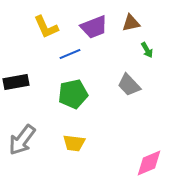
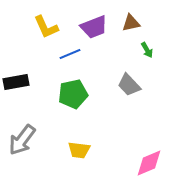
yellow trapezoid: moved 5 px right, 7 px down
